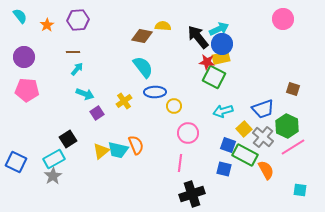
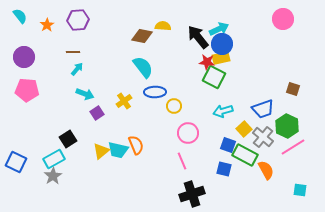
pink line at (180, 163): moved 2 px right, 2 px up; rotated 30 degrees counterclockwise
